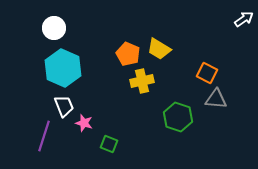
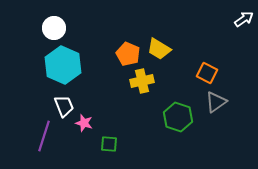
cyan hexagon: moved 3 px up
gray triangle: moved 3 px down; rotated 40 degrees counterclockwise
green square: rotated 18 degrees counterclockwise
